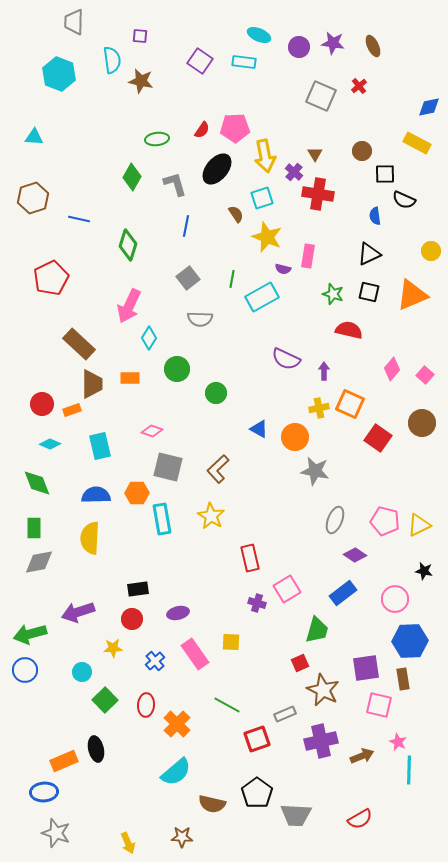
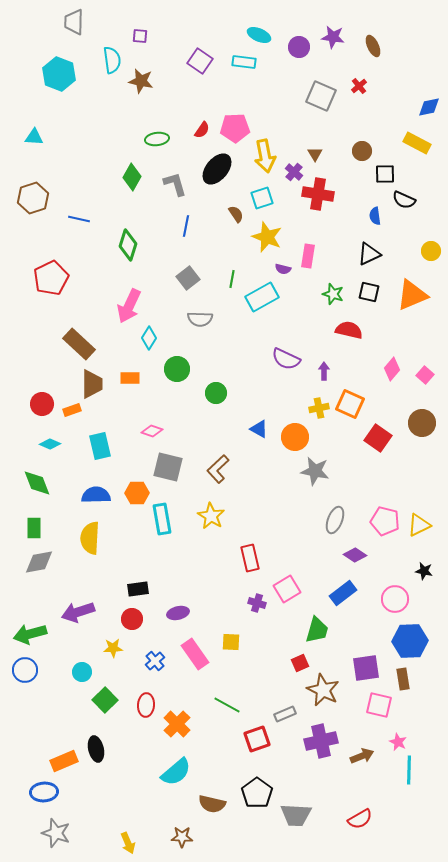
purple star at (333, 43): moved 6 px up
